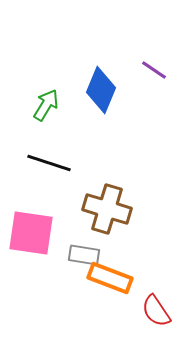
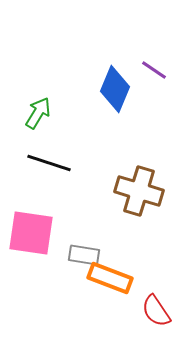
blue diamond: moved 14 px right, 1 px up
green arrow: moved 8 px left, 8 px down
brown cross: moved 32 px right, 18 px up
